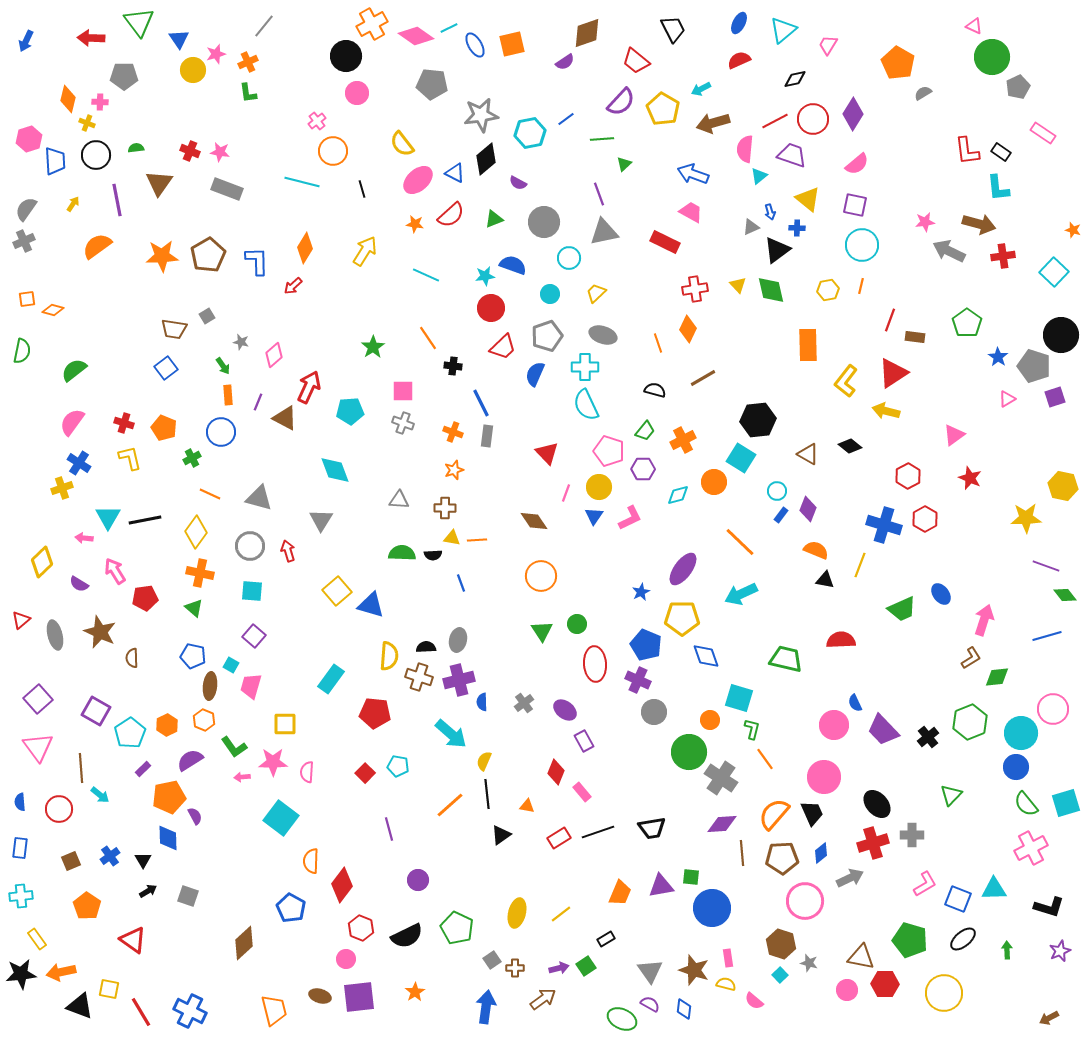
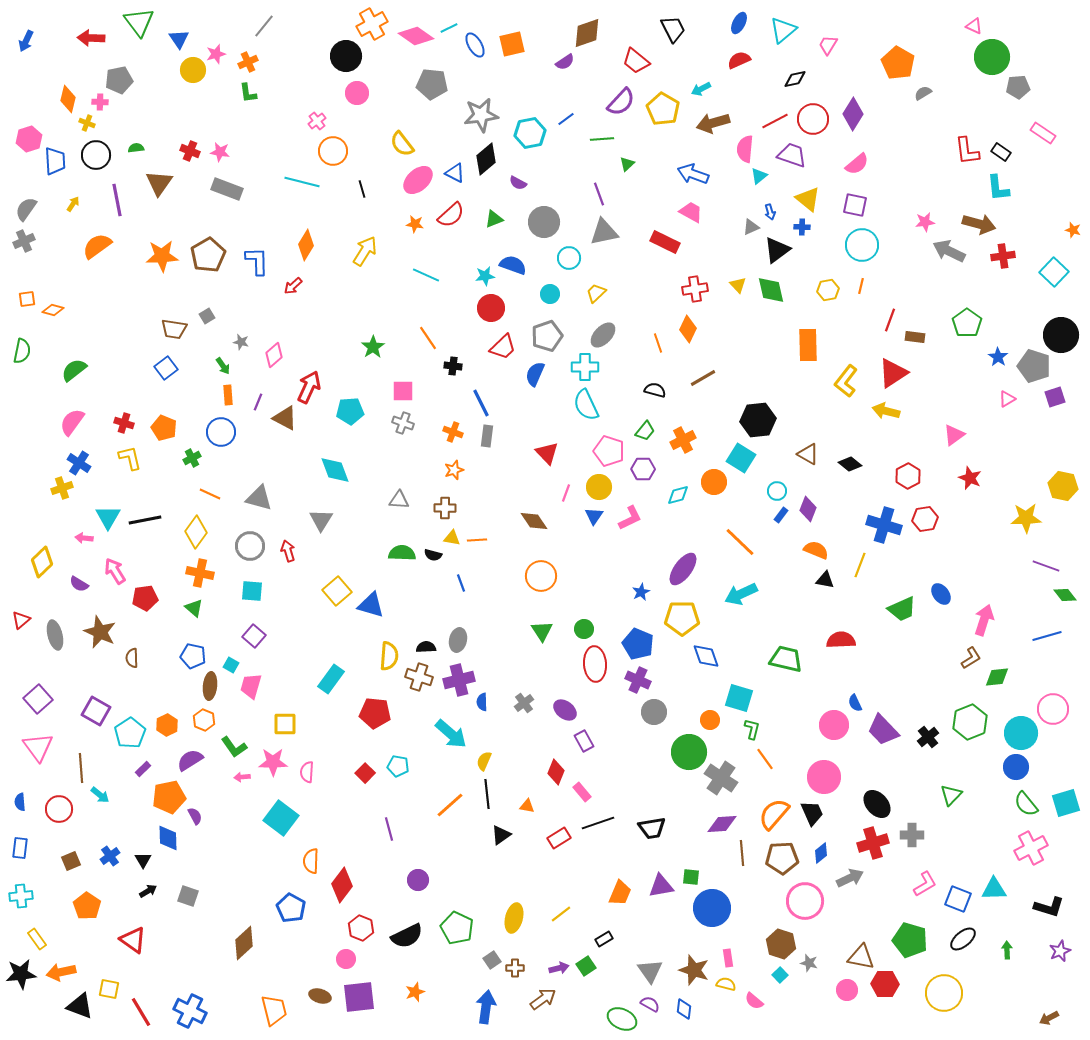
gray pentagon at (124, 76): moved 5 px left, 4 px down; rotated 12 degrees counterclockwise
gray pentagon at (1018, 87): rotated 20 degrees clockwise
green triangle at (624, 164): moved 3 px right
blue cross at (797, 228): moved 5 px right, 1 px up
orange diamond at (305, 248): moved 1 px right, 3 px up
gray ellipse at (603, 335): rotated 64 degrees counterclockwise
black diamond at (850, 446): moved 18 px down
red hexagon at (925, 519): rotated 20 degrees clockwise
black semicircle at (433, 555): rotated 18 degrees clockwise
green circle at (577, 624): moved 7 px right, 5 px down
blue pentagon at (646, 645): moved 8 px left, 1 px up
black line at (598, 832): moved 9 px up
yellow ellipse at (517, 913): moved 3 px left, 5 px down
black rectangle at (606, 939): moved 2 px left
orange star at (415, 992): rotated 12 degrees clockwise
